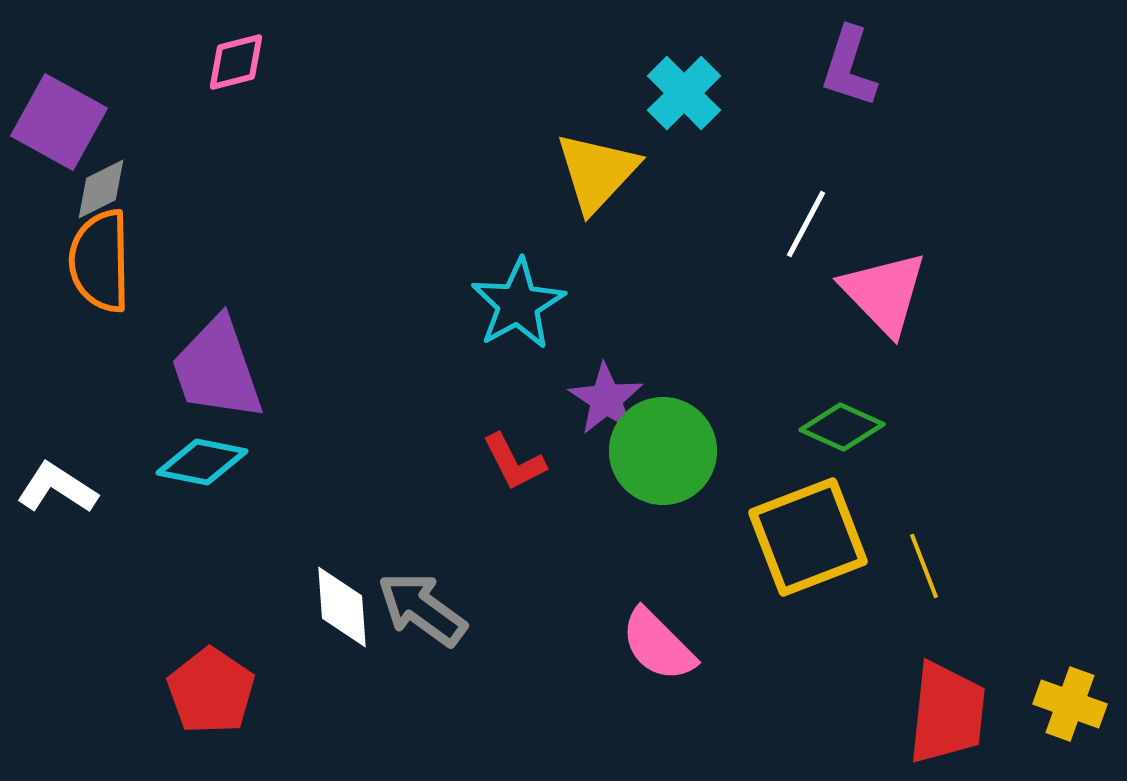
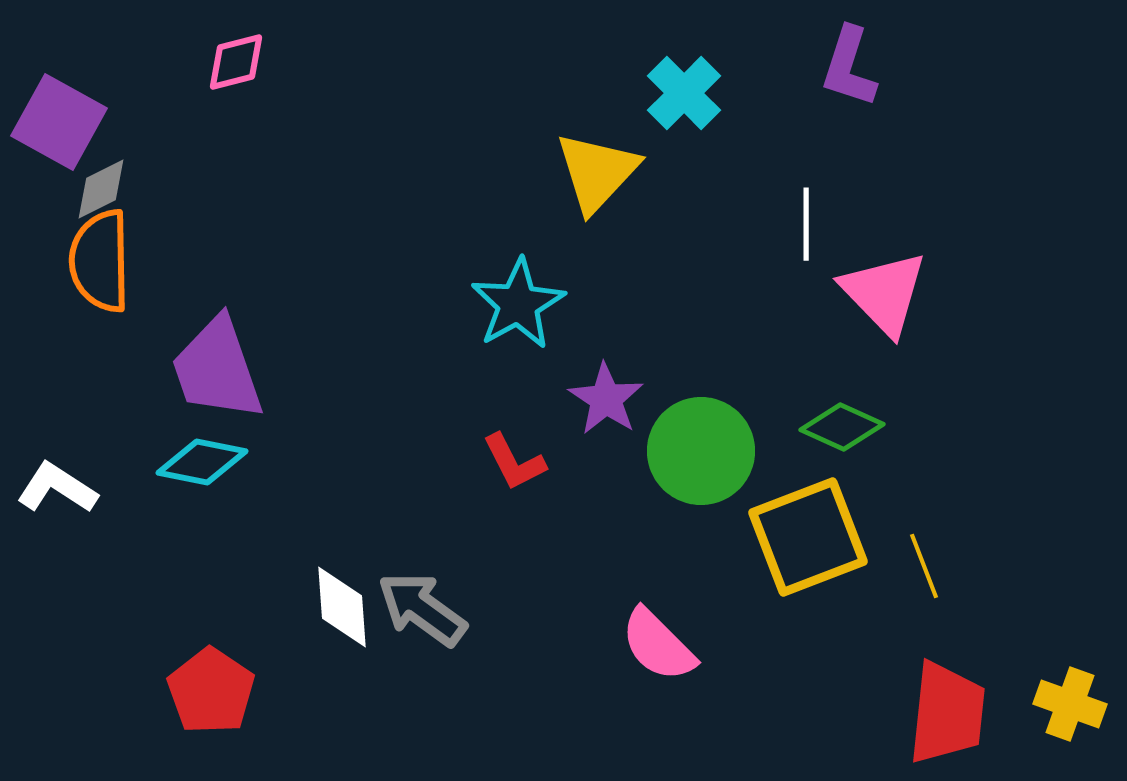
white line: rotated 28 degrees counterclockwise
green circle: moved 38 px right
